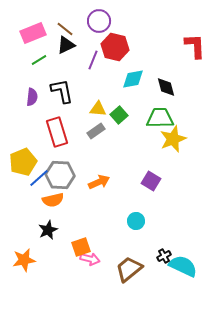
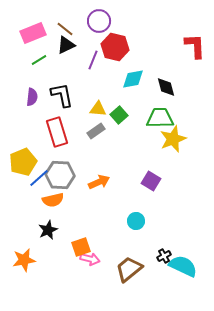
black L-shape: moved 4 px down
